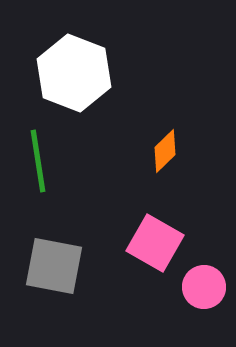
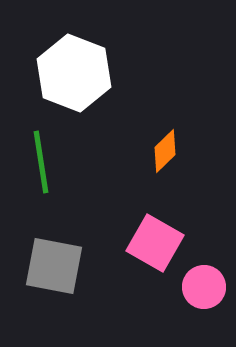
green line: moved 3 px right, 1 px down
